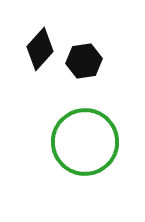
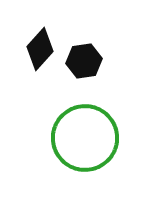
green circle: moved 4 px up
